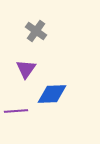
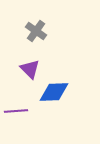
purple triangle: moved 4 px right; rotated 20 degrees counterclockwise
blue diamond: moved 2 px right, 2 px up
